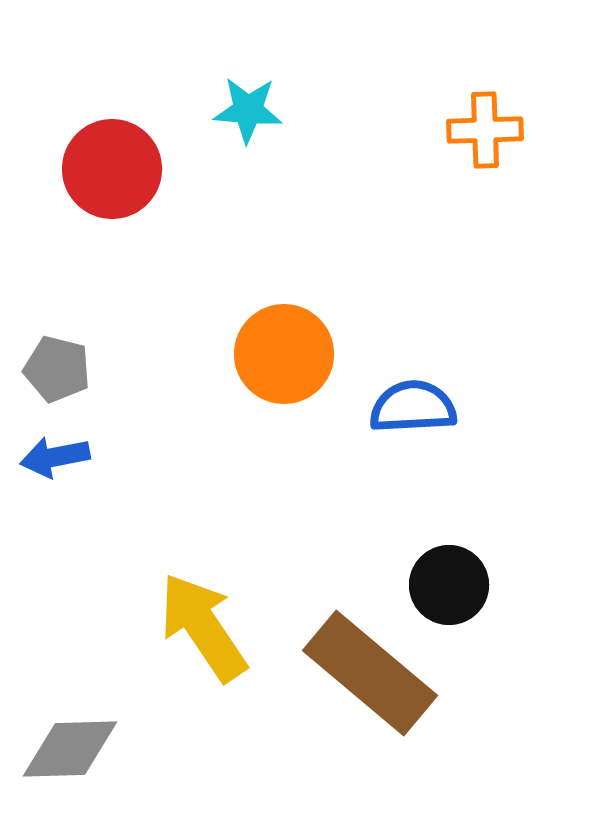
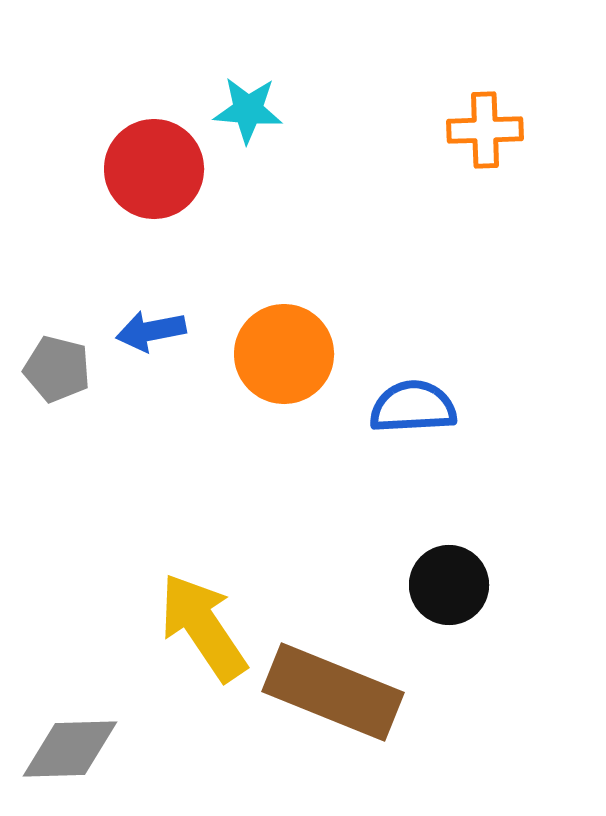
red circle: moved 42 px right
blue arrow: moved 96 px right, 126 px up
brown rectangle: moved 37 px left, 19 px down; rotated 18 degrees counterclockwise
